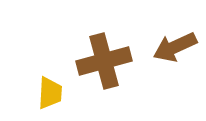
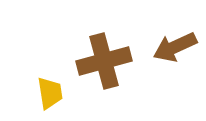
yellow trapezoid: rotated 12 degrees counterclockwise
